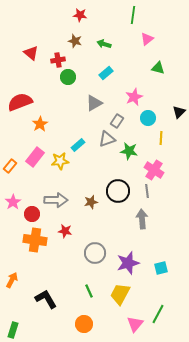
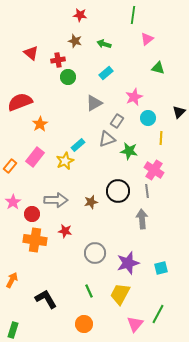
yellow star at (60, 161): moved 5 px right; rotated 18 degrees counterclockwise
